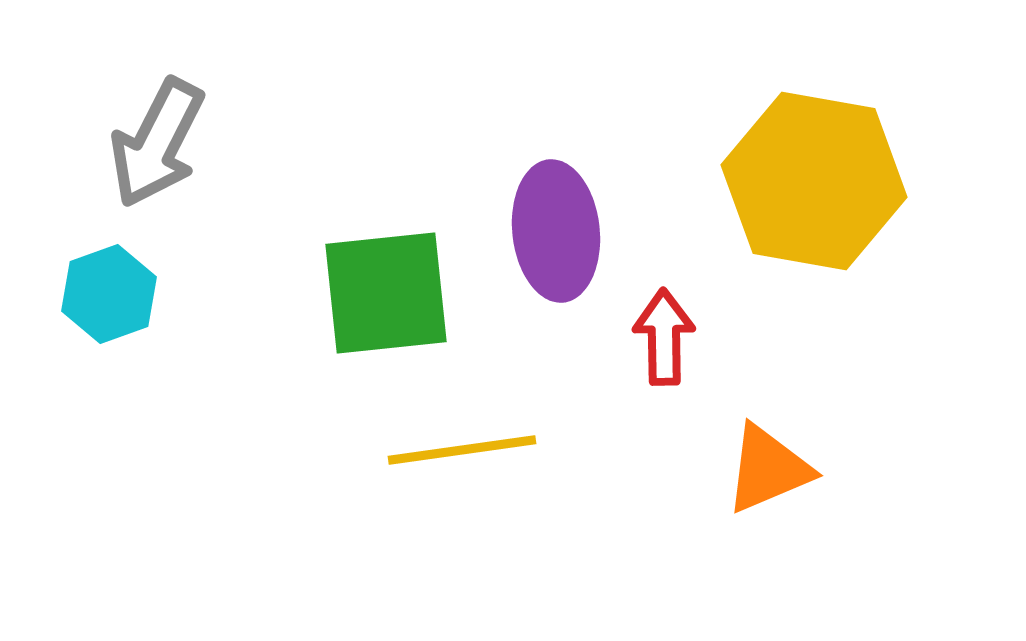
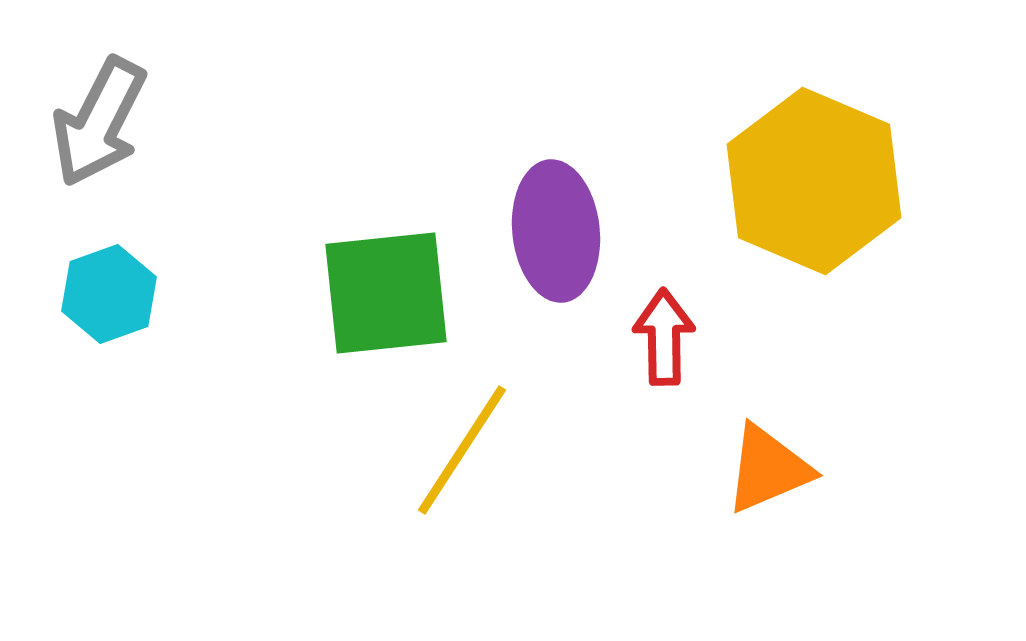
gray arrow: moved 58 px left, 21 px up
yellow hexagon: rotated 13 degrees clockwise
yellow line: rotated 49 degrees counterclockwise
